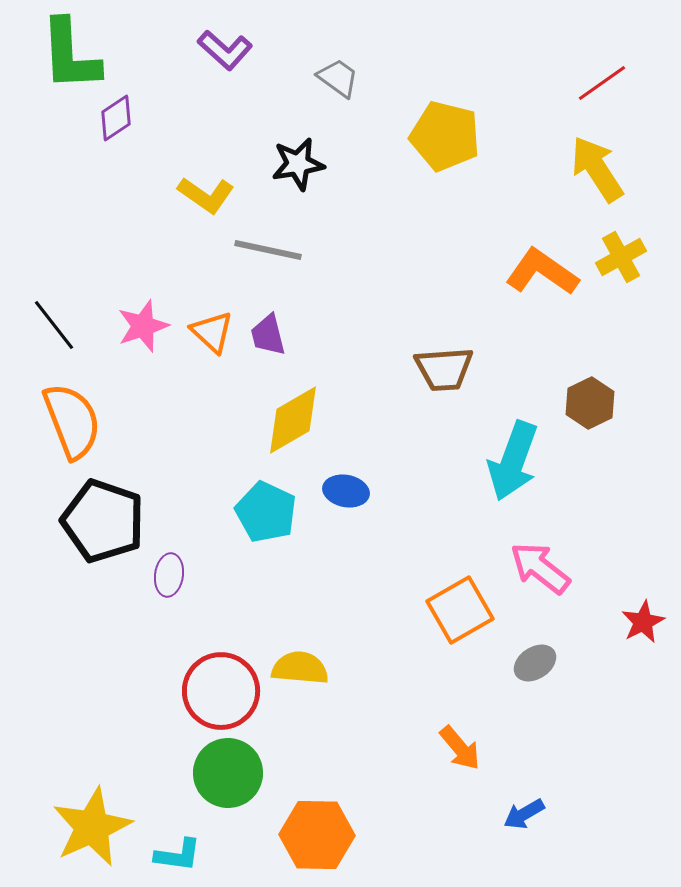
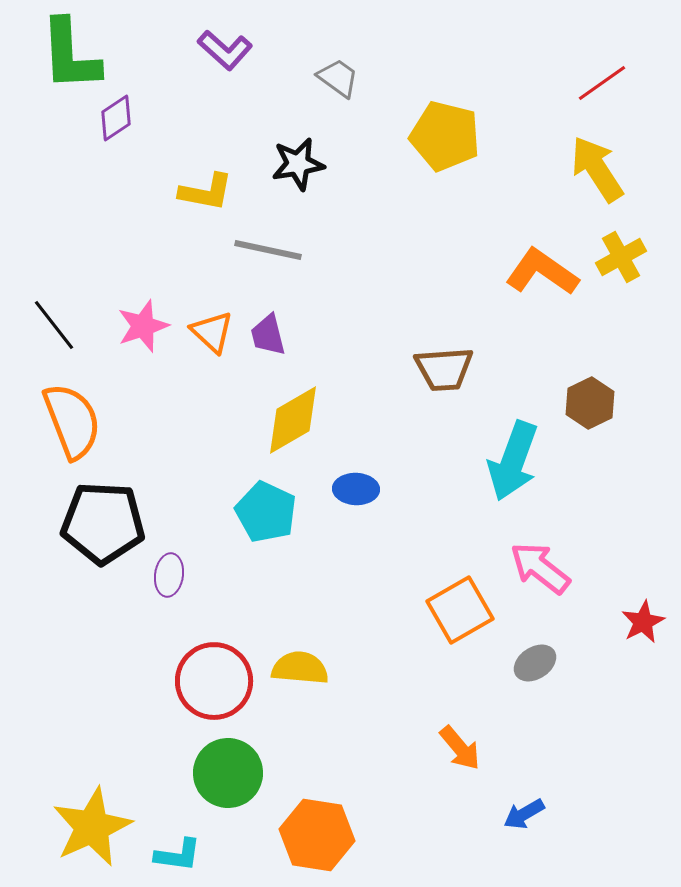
yellow L-shape: moved 3 px up; rotated 24 degrees counterclockwise
blue ellipse: moved 10 px right, 2 px up; rotated 9 degrees counterclockwise
black pentagon: moved 2 px down; rotated 16 degrees counterclockwise
red circle: moved 7 px left, 10 px up
orange hexagon: rotated 8 degrees clockwise
